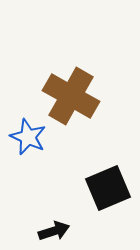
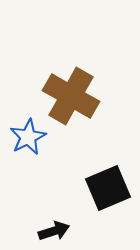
blue star: rotated 21 degrees clockwise
